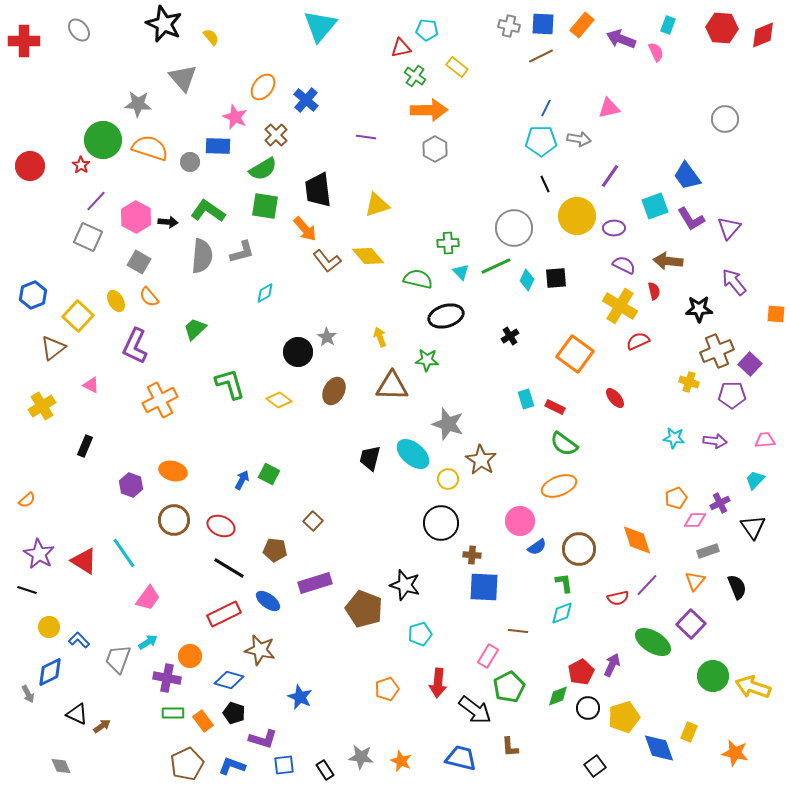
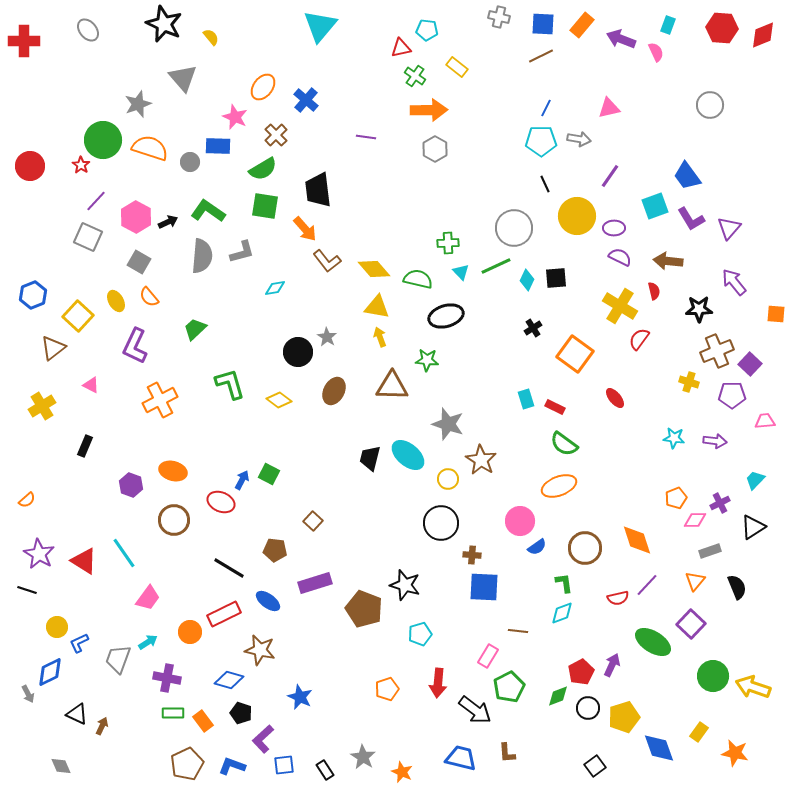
gray cross at (509, 26): moved 10 px left, 9 px up
gray ellipse at (79, 30): moved 9 px right
gray star at (138, 104): rotated 24 degrees counterclockwise
gray circle at (725, 119): moved 15 px left, 14 px up
yellow triangle at (377, 205): moved 102 px down; rotated 28 degrees clockwise
black arrow at (168, 222): rotated 30 degrees counterclockwise
yellow diamond at (368, 256): moved 6 px right, 13 px down
purple semicircle at (624, 265): moved 4 px left, 8 px up
cyan diamond at (265, 293): moved 10 px right, 5 px up; rotated 20 degrees clockwise
black cross at (510, 336): moved 23 px right, 8 px up
red semicircle at (638, 341): moved 1 px right, 2 px up; rotated 30 degrees counterclockwise
pink trapezoid at (765, 440): moved 19 px up
cyan ellipse at (413, 454): moved 5 px left, 1 px down
red ellipse at (221, 526): moved 24 px up
black triangle at (753, 527): rotated 32 degrees clockwise
brown circle at (579, 549): moved 6 px right, 1 px up
gray rectangle at (708, 551): moved 2 px right
yellow circle at (49, 627): moved 8 px right
blue L-shape at (79, 640): moved 3 px down; rotated 70 degrees counterclockwise
orange circle at (190, 656): moved 24 px up
black pentagon at (234, 713): moved 7 px right
brown arrow at (102, 726): rotated 30 degrees counterclockwise
yellow rectangle at (689, 732): moved 10 px right; rotated 12 degrees clockwise
purple L-shape at (263, 739): rotated 120 degrees clockwise
brown L-shape at (510, 747): moved 3 px left, 6 px down
gray star at (361, 757): moved 2 px right; rotated 25 degrees clockwise
orange star at (401, 761): moved 1 px right, 11 px down
